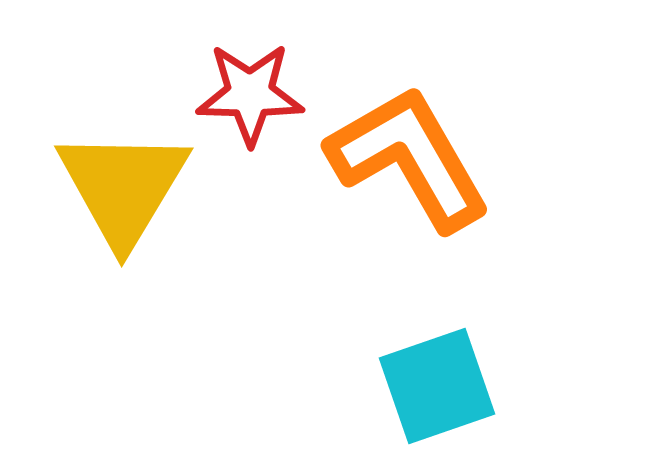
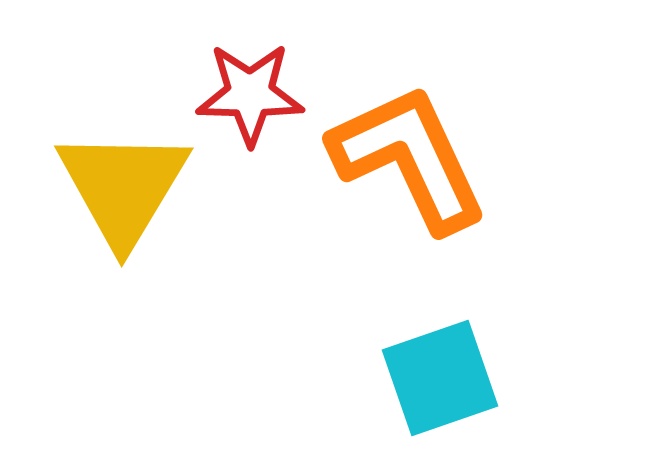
orange L-shape: rotated 5 degrees clockwise
cyan square: moved 3 px right, 8 px up
